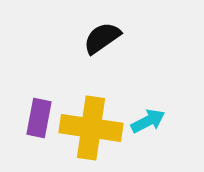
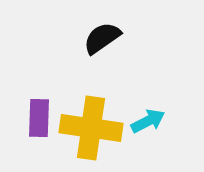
purple rectangle: rotated 9 degrees counterclockwise
